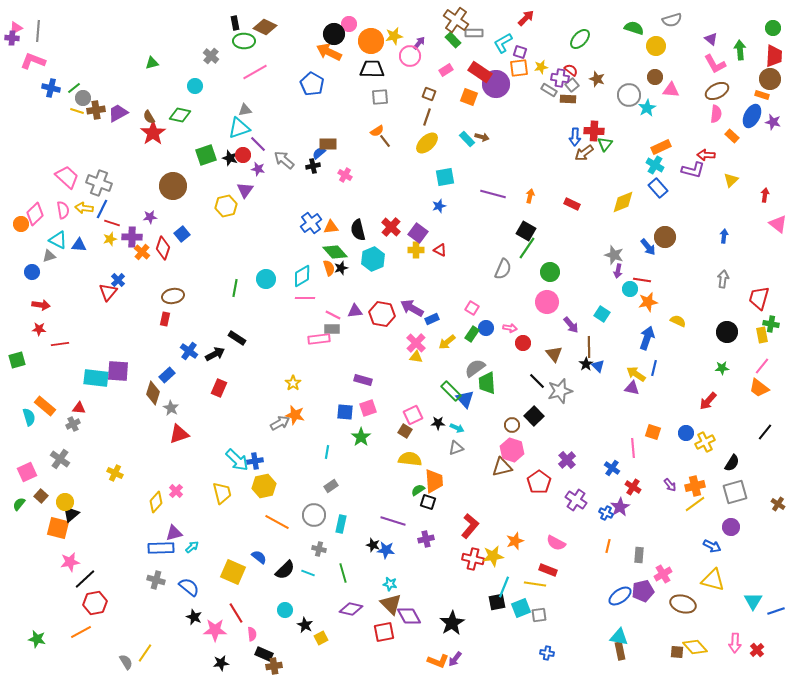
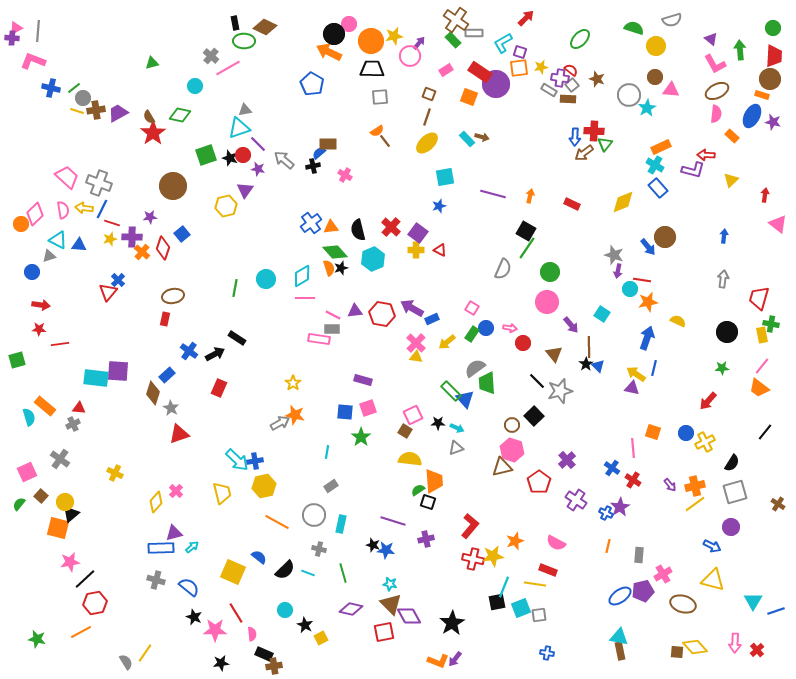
pink line at (255, 72): moved 27 px left, 4 px up
pink rectangle at (319, 339): rotated 15 degrees clockwise
red cross at (633, 487): moved 7 px up
